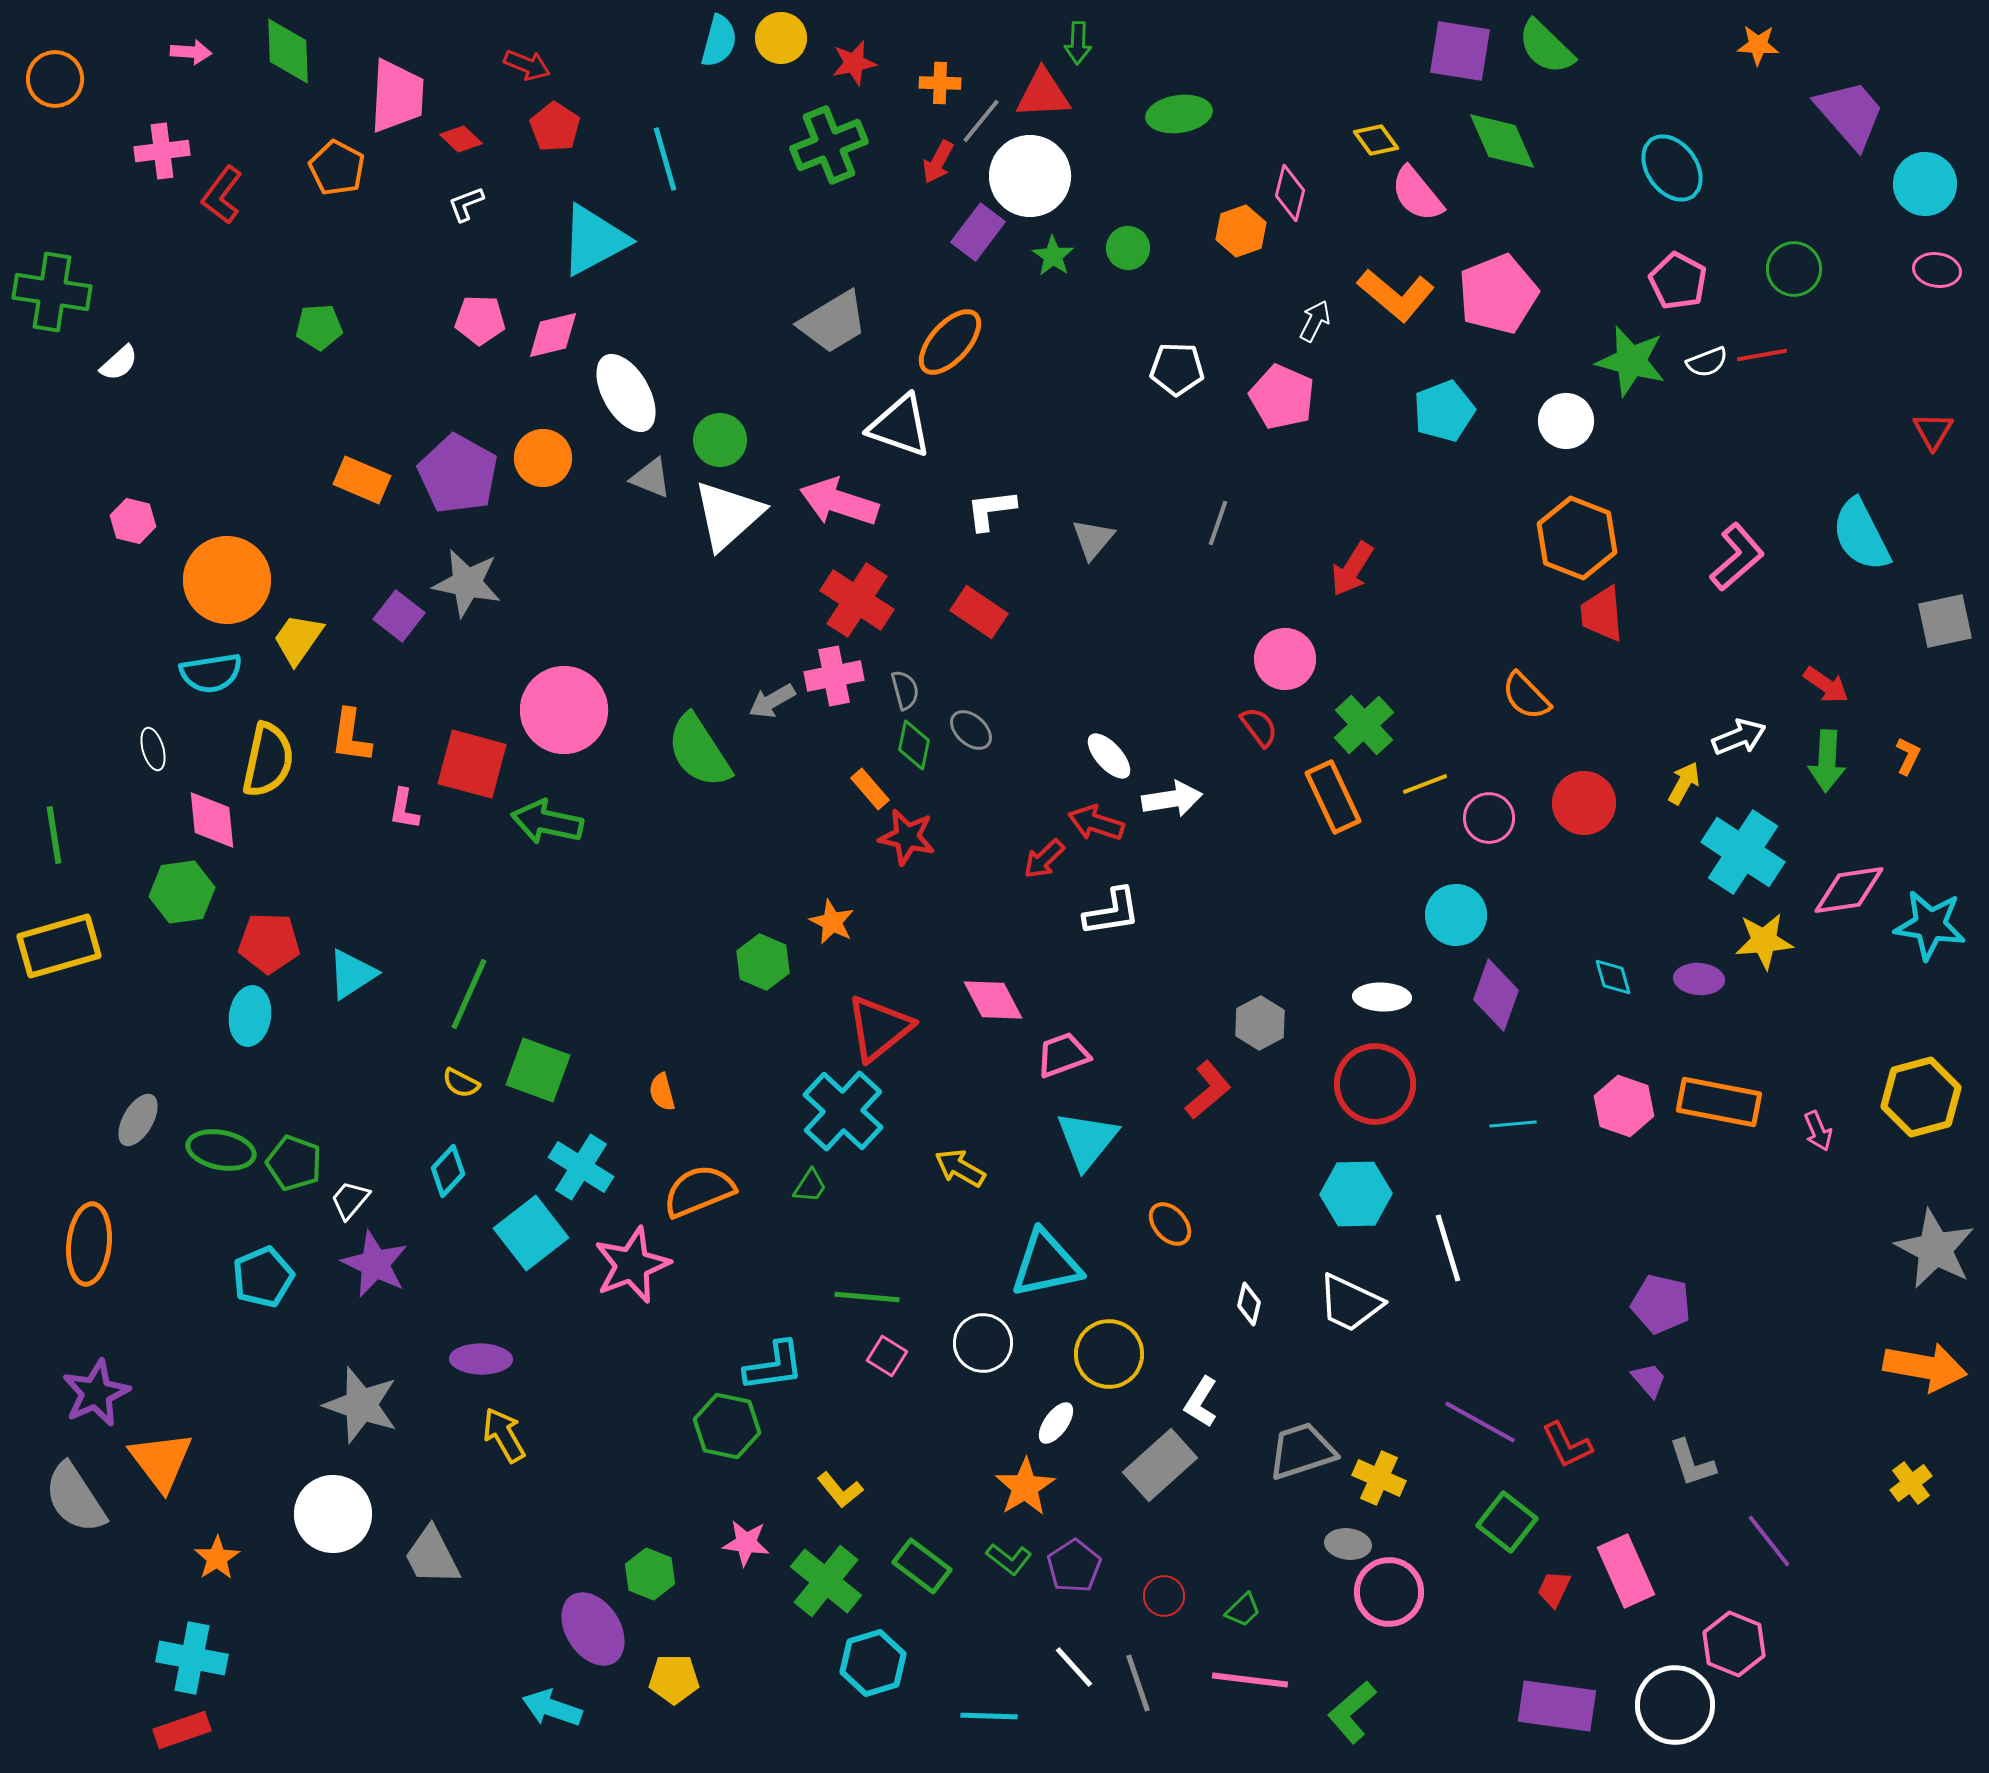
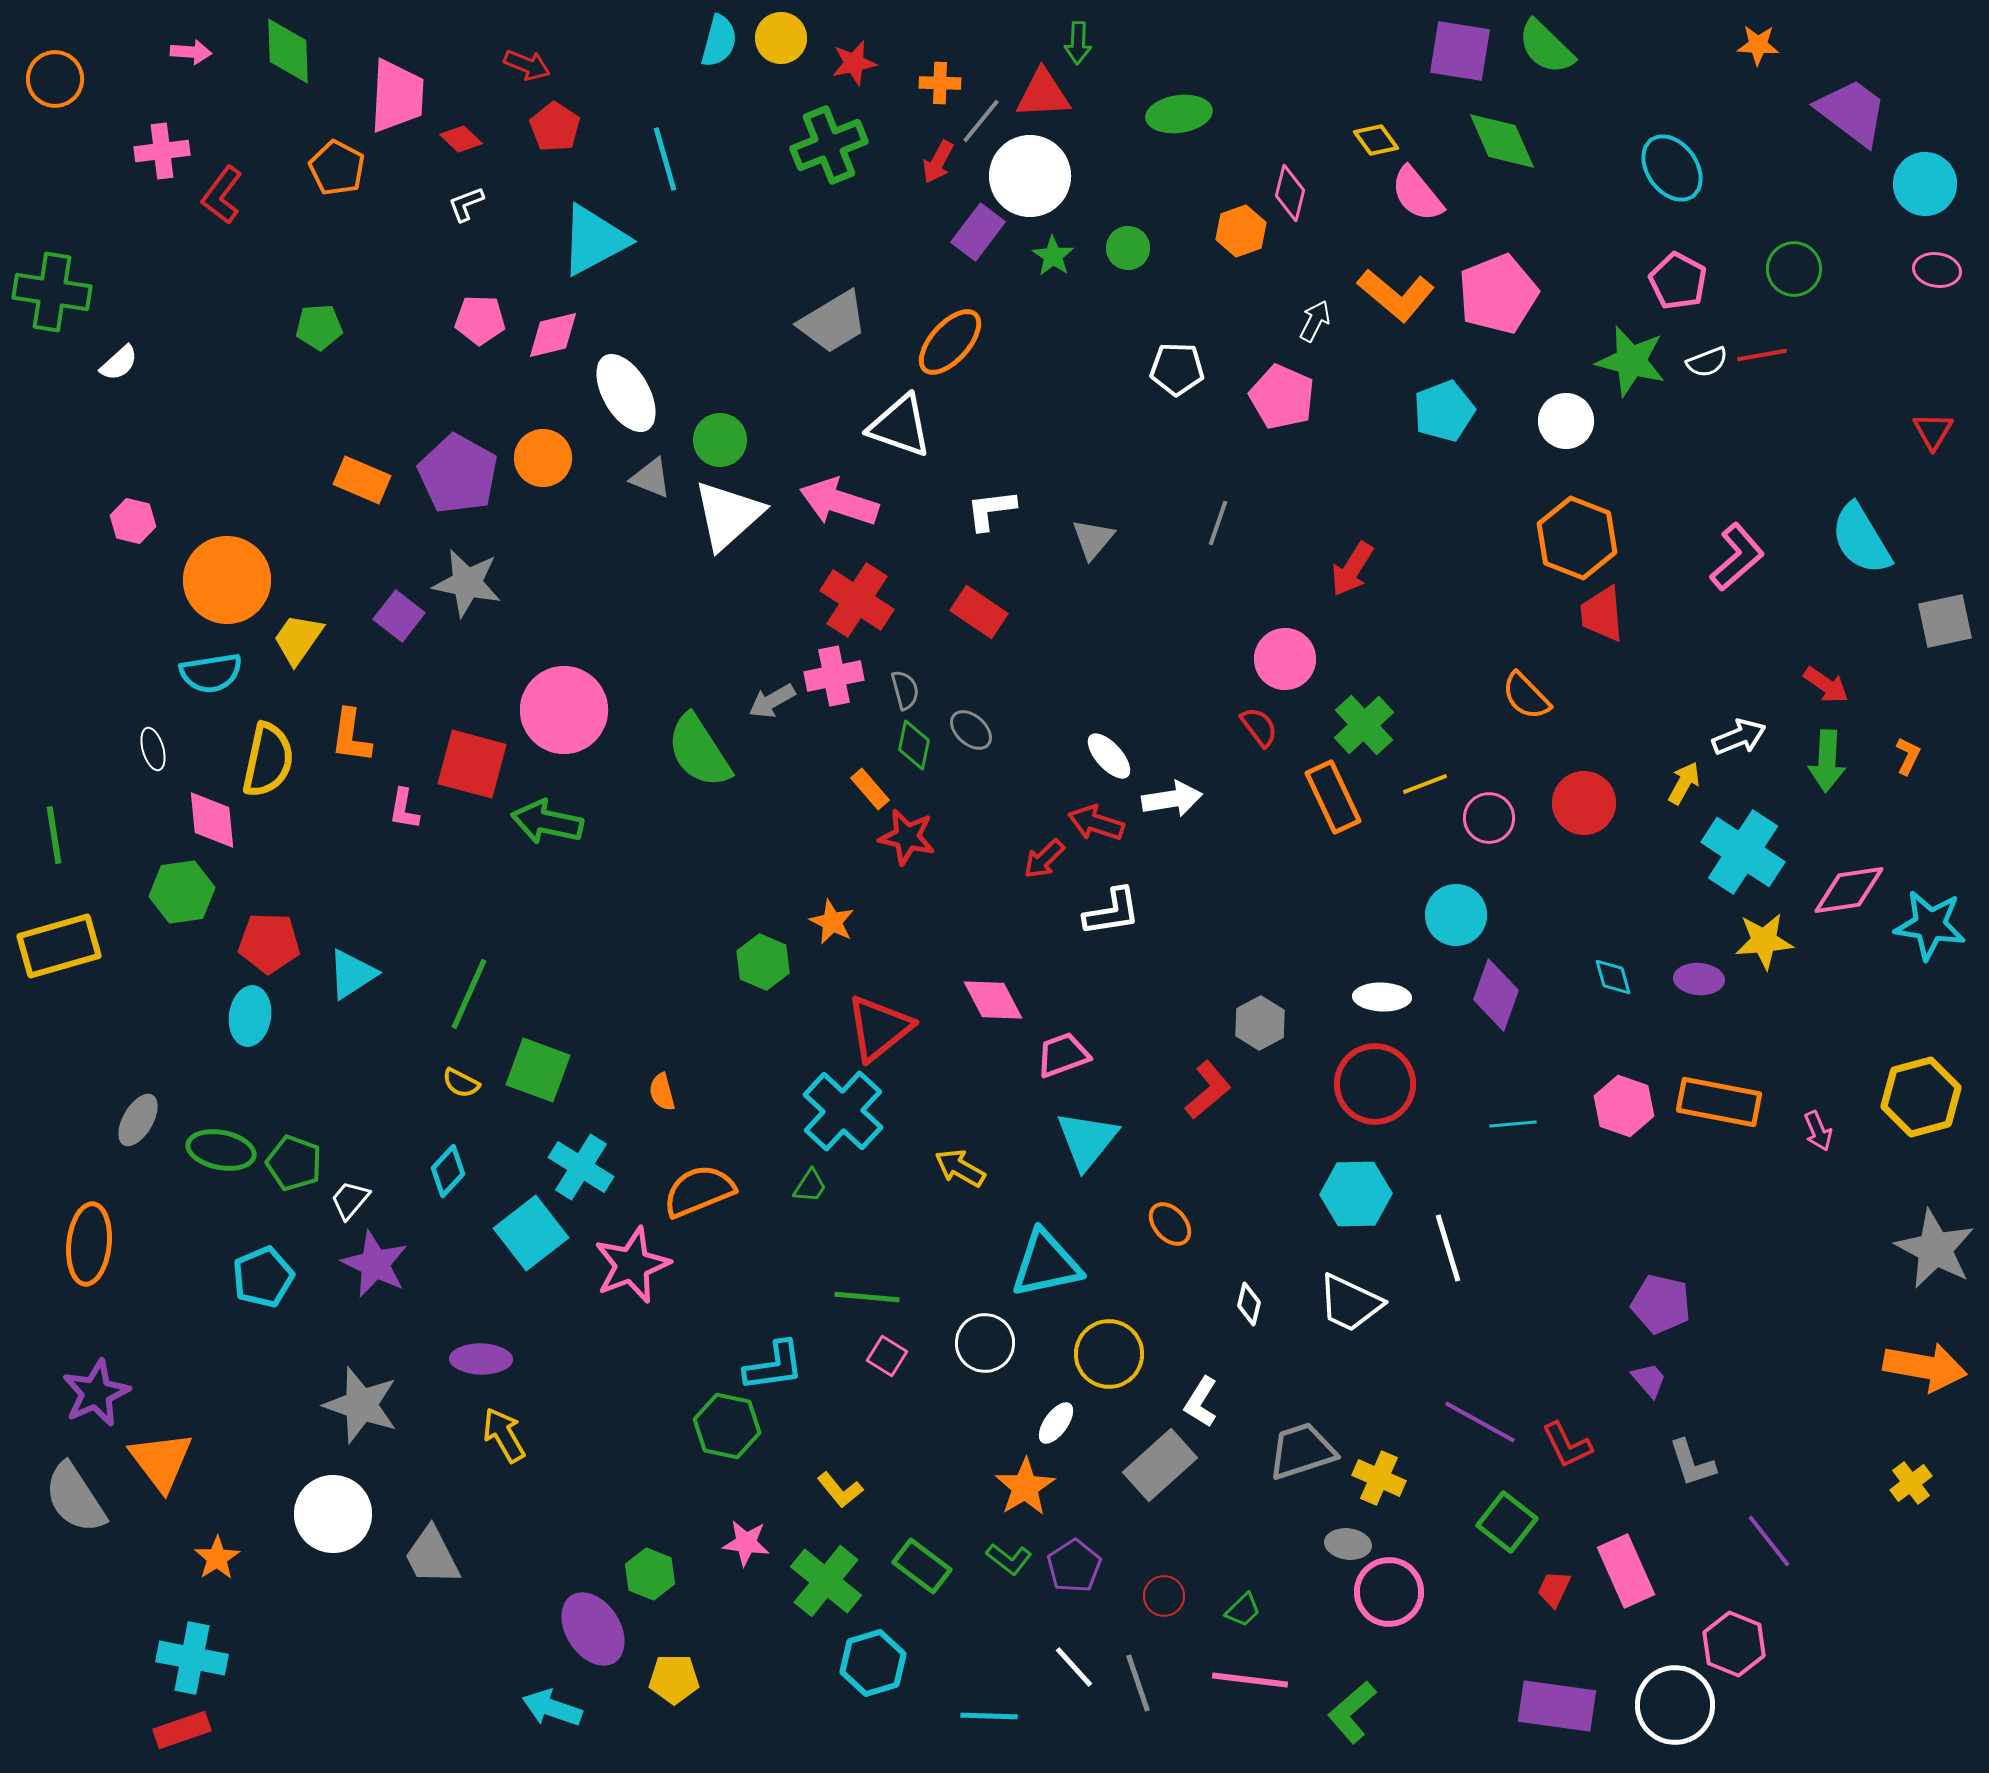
purple trapezoid at (1850, 114): moved 2 px right, 2 px up; rotated 12 degrees counterclockwise
cyan semicircle at (1861, 535): moved 4 px down; rotated 4 degrees counterclockwise
white circle at (983, 1343): moved 2 px right
